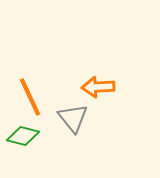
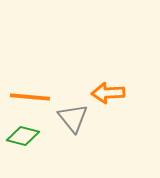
orange arrow: moved 10 px right, 6 px down
orange line: rotated 60 degrees counterclockwise
